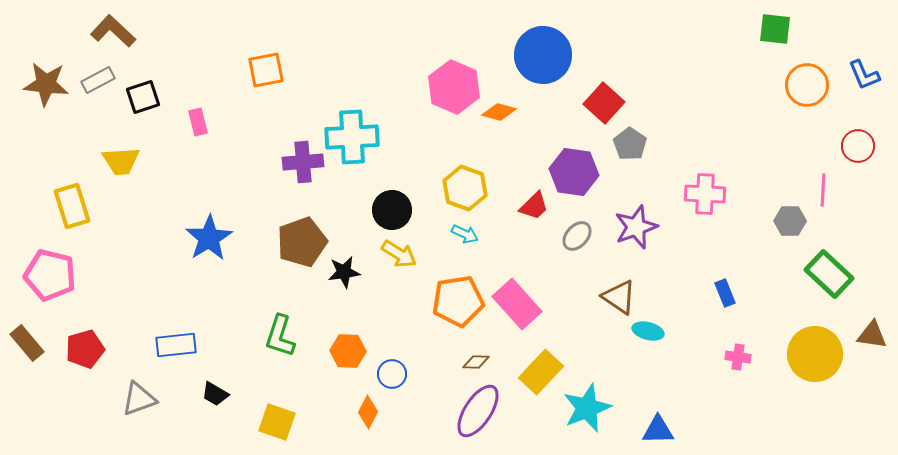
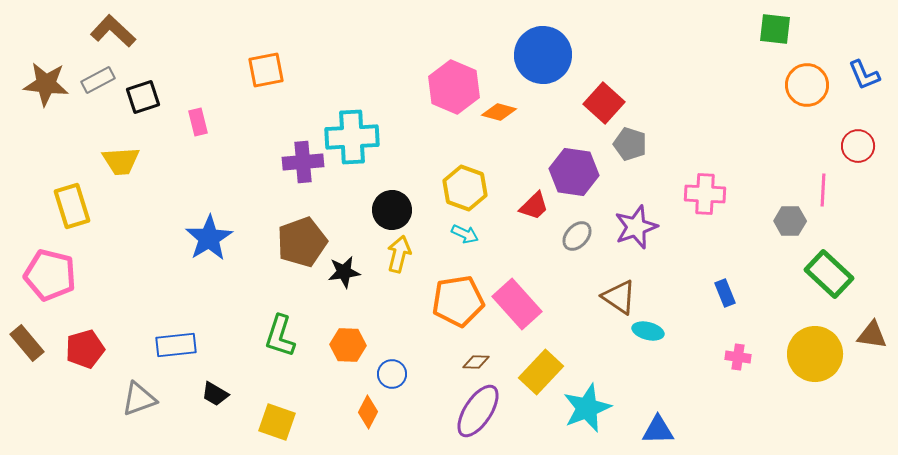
gray pentagon at (630, 144): rotated 16 degrees counterclockwise
yellow arrow at (399, 254): rotated 108 degrees counterclockwise
orange hexagon at (348, 351): moved 6 px up
